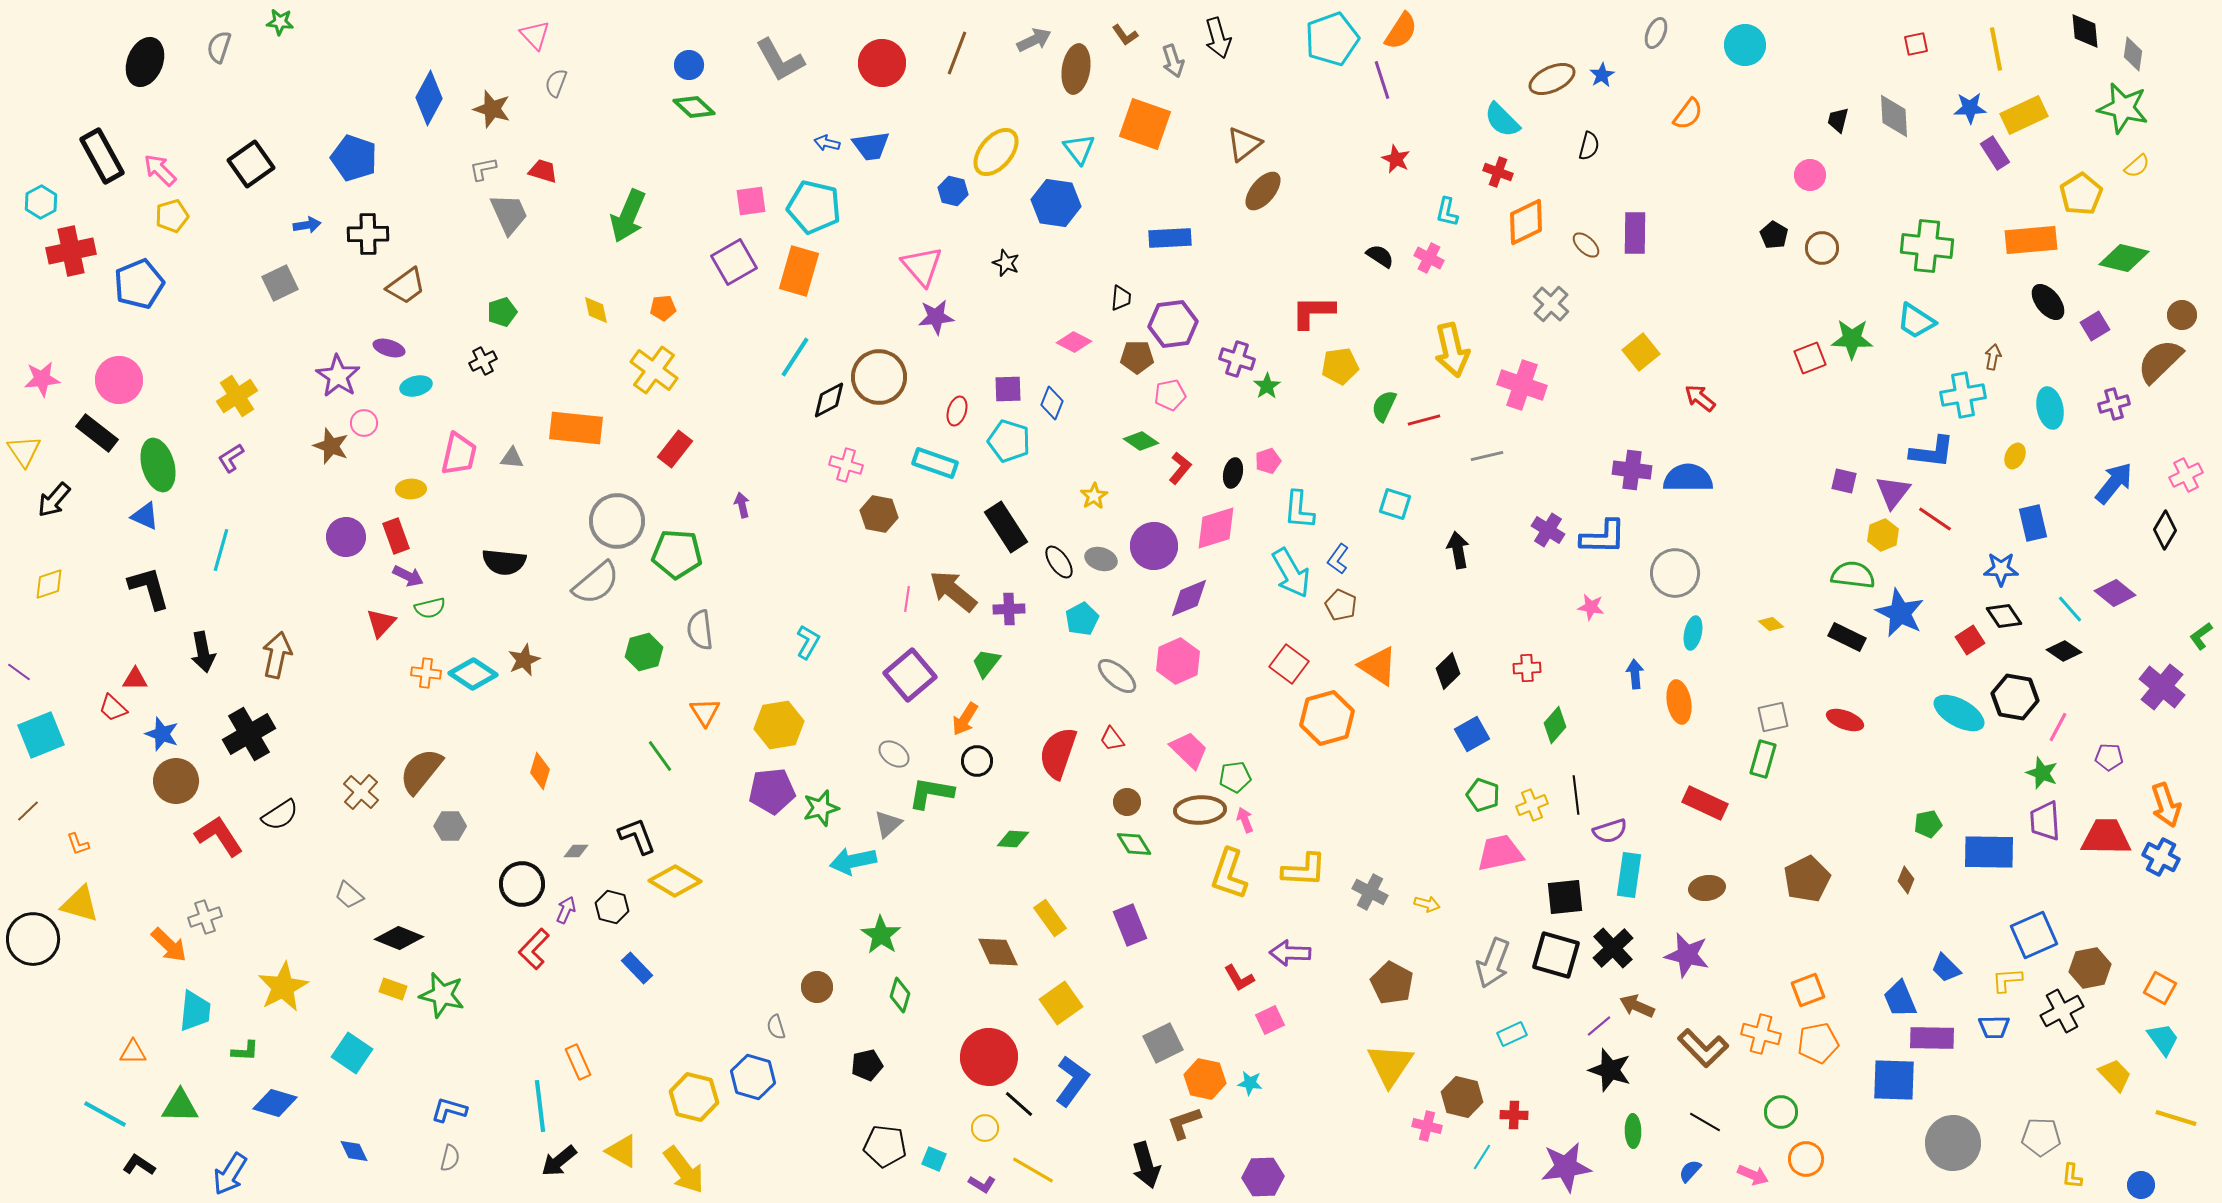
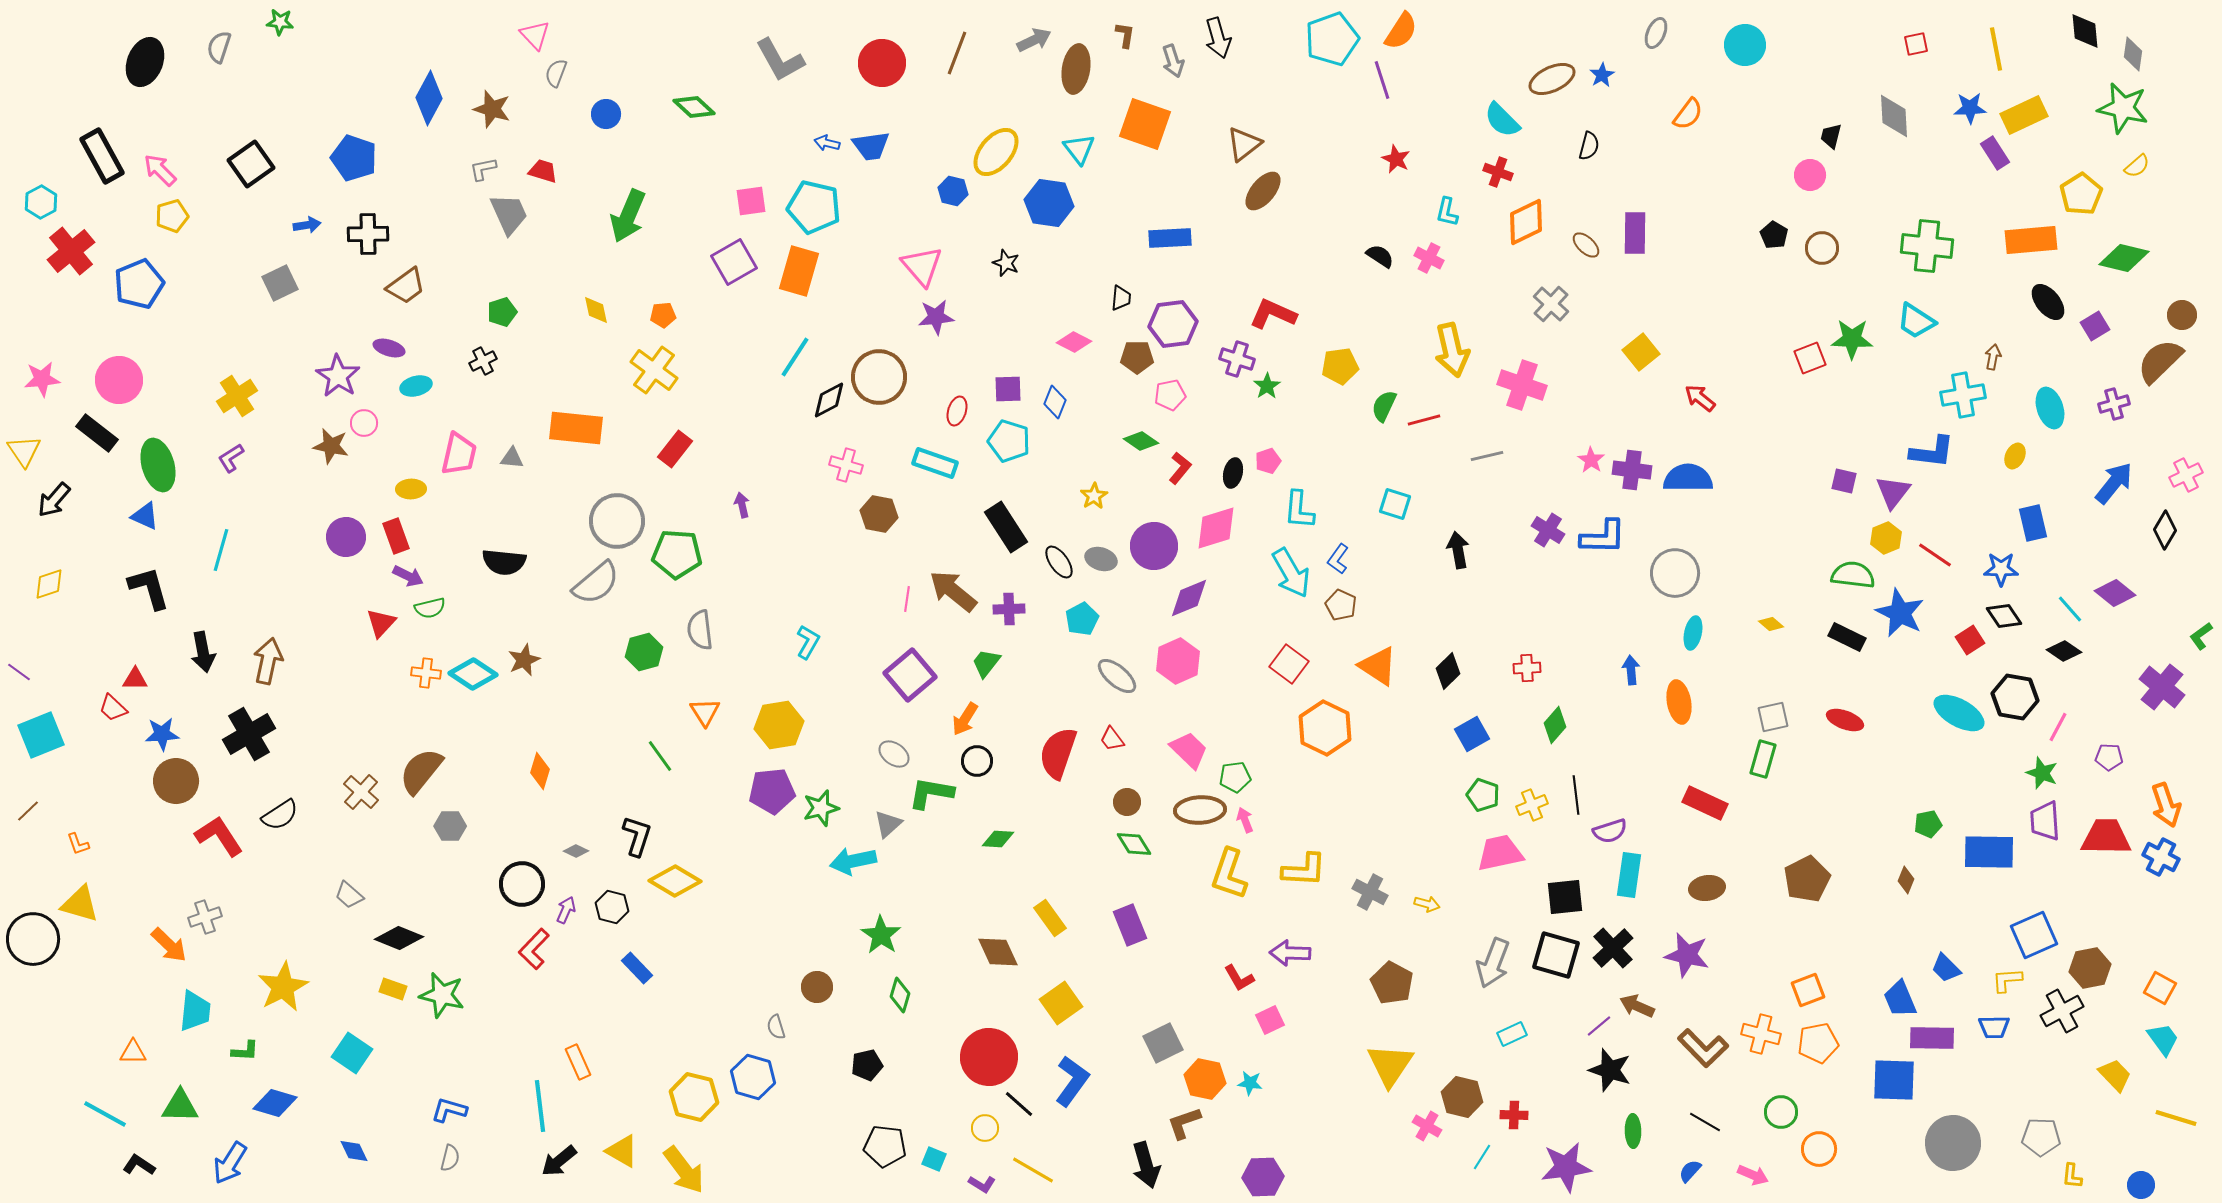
brown L-shape at (1125, 35): rotated 136 degrees counterclockwise
blue circle at (689, 65): moved 83 px left, 49 px down
gray semicircle at (556, 83): moved 10 px up
black trapezoid at (1838, 120): moved 7 px left, 16 px down
blue hexagon at (1056, 203): moved 7 px left
red cross at (71, 251): rotated 27 degrees counterclockwise
orange pentagon at (663, 308): moved 7 px down
red L-shape at (1313, 312): moved 40 px left, 2 px down; rotated 24 degrees clockwise
blue diamond at (1052, 403): moved 3 px right, 1 px up
cyan ellipse at (2050, 408): rotated 6 degrees counterclockwise
brown star at (331, 446): rotated 9 degrees counterclockwise
red line at (1935, 519): moved 36 px down
yellow hexagon at (1883, 535): moved 3 px right, 3 px down
pink star at (1591, 607): moved 147 px up; rotated 24 degrees clockwise
brown arrow at (277, 655): moved 9 px left, 6 px down
blue arrow at (1635, 674): moved 4 px left, 4 px up
orange hexagon at (1327, 718): moved 2 px left, 10 px down; rotated 18 degrees counterclockwise
blue star at (162, 734): rotated 24 degrees counterclockwise
black L-shape at (637, 836): rotated 39 degrees clockwise
green diamond at (1013, 839): moved 15 px left
gray diamond at (576, 851): rotated 25 degrees clockwise
pink cross at (1427, 1126): rotated 16 degrees clockwise
orange circle at (1806, 1159): moved 13 px right, 10 px up
blue arrow at (230, 1174): moved 11 px up
